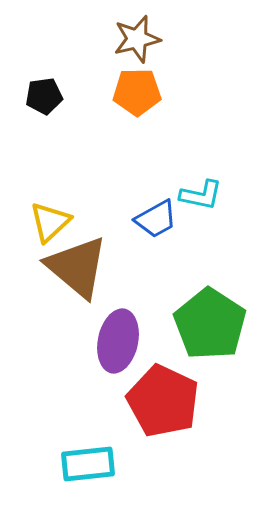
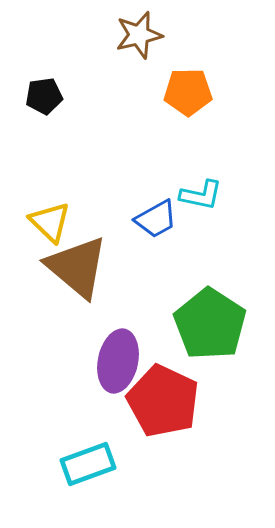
brown star: moved 2 px right, 4 px up
orange pentagon: moved 51 px right
yellow triangle: rotated 33 degrees counterclockwise
purple ellipse: moved 20 px down
cyan rectangle: rotated 14 degrees counterclockwise
